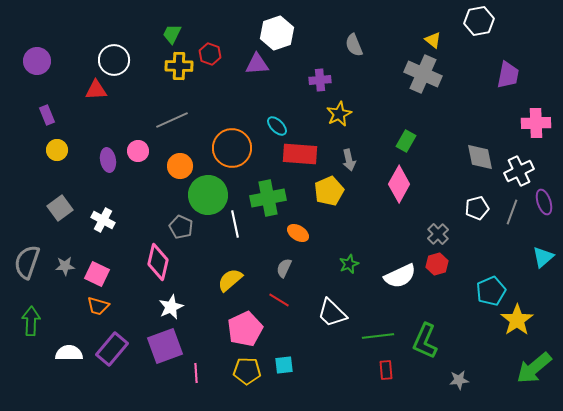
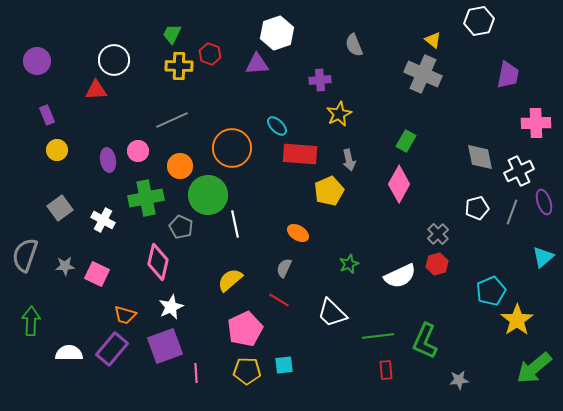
green cross at (268, 198): moved 122 px left
gray semicircle at (27, 262): moved 2 px left, 7 px up
orange trapezoid at (98, 306): moved 27 px right, 9 px down
